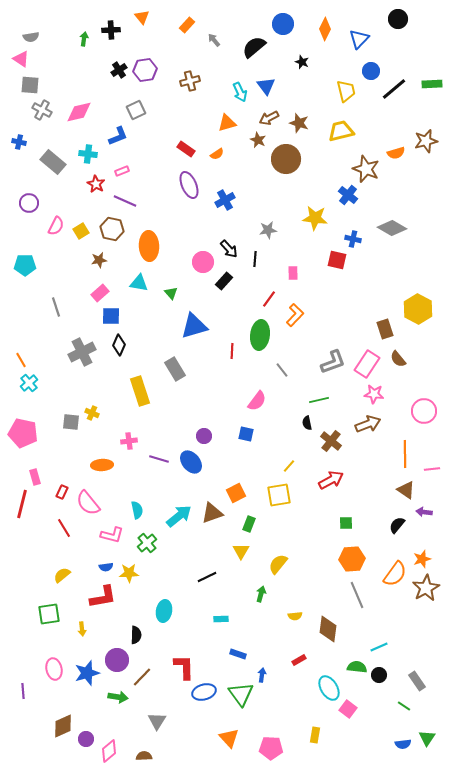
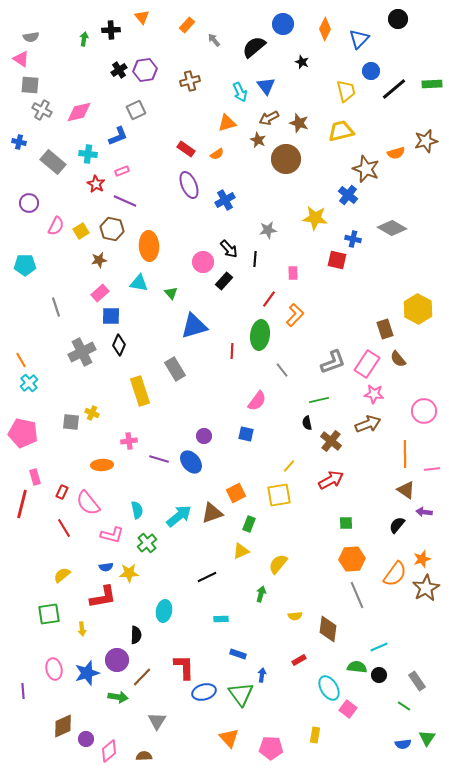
yellow triangle at (241, 551): rotated 36 degrees clockwise
